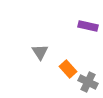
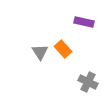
purple rectangle: moved 4 px left, 4 px up
orange rectangle: moved 5 px left, 20 px up
